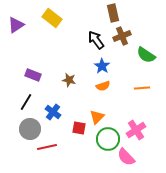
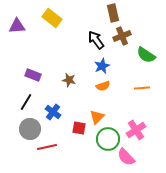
purple triangle: moved 1 px right, 1 px down; rotated 30 degrees clockwise
blue star: rotated 14 degrees clockwise
